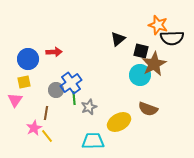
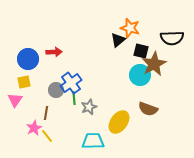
orange star: moved 28 px left, 3 px down
black triangle: moved 1 px down
yellow ellipse: rotated 25 degrees counterclockwise
